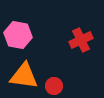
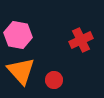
orange triangle: moved 3 px left, 5 px up; rotated 40 degrees clockwise
red circle: moved 6 px up
